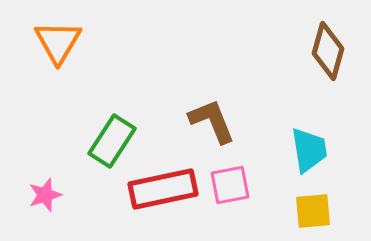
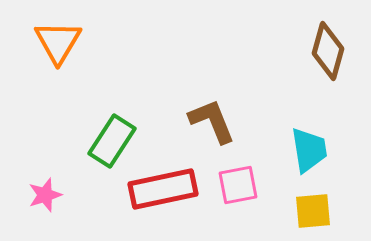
pink square: moved 8 px right
